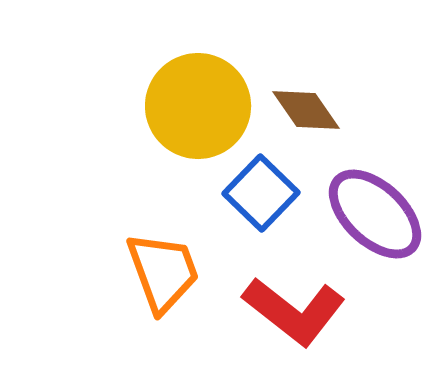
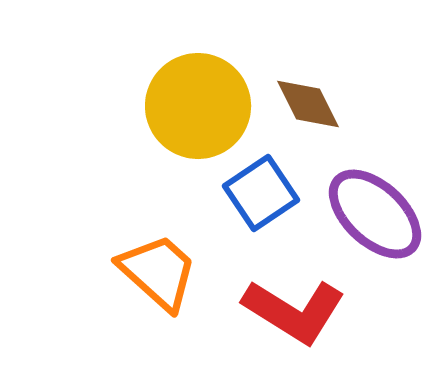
brown diamond: moved 2 px right, 6 px up; rotated 8 degrees clockwise
blue square: rotated 12 degrees clockwise
orange trapezoid: moved 5 px left; rotated 28 degrees counterclockwise
red L-shape: rotated 6 degrees counterclockwise
